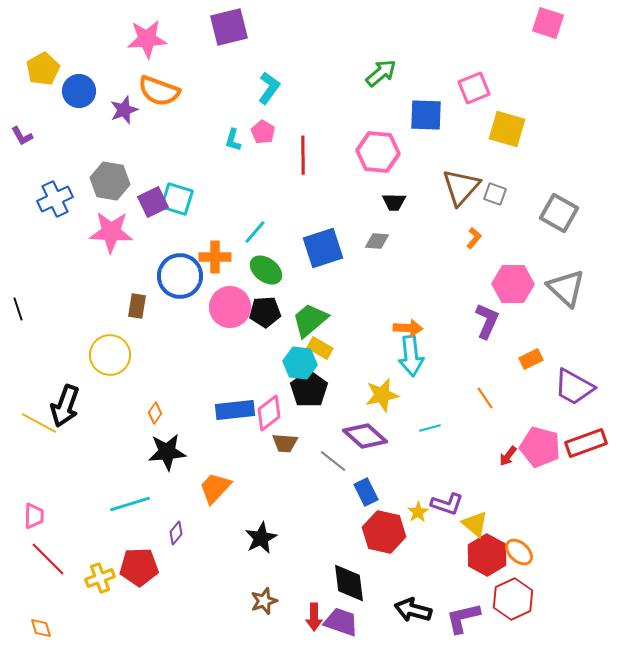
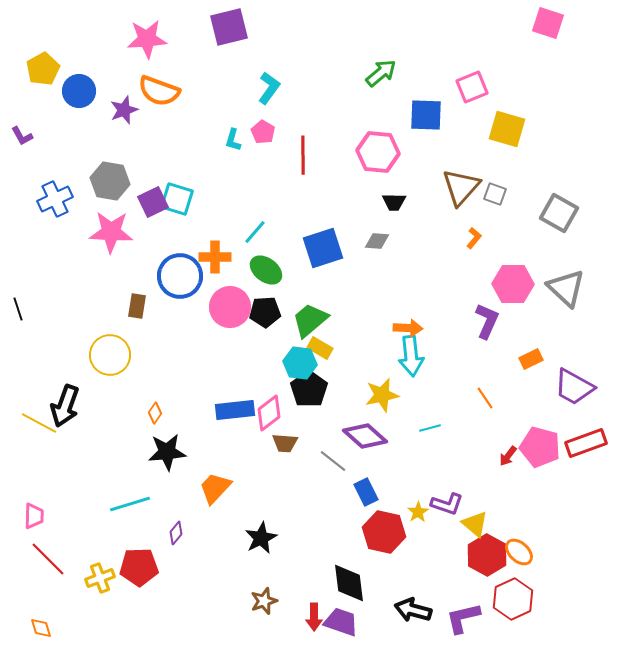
pink square at (474, 88): moved 2 px left, 1 px up
